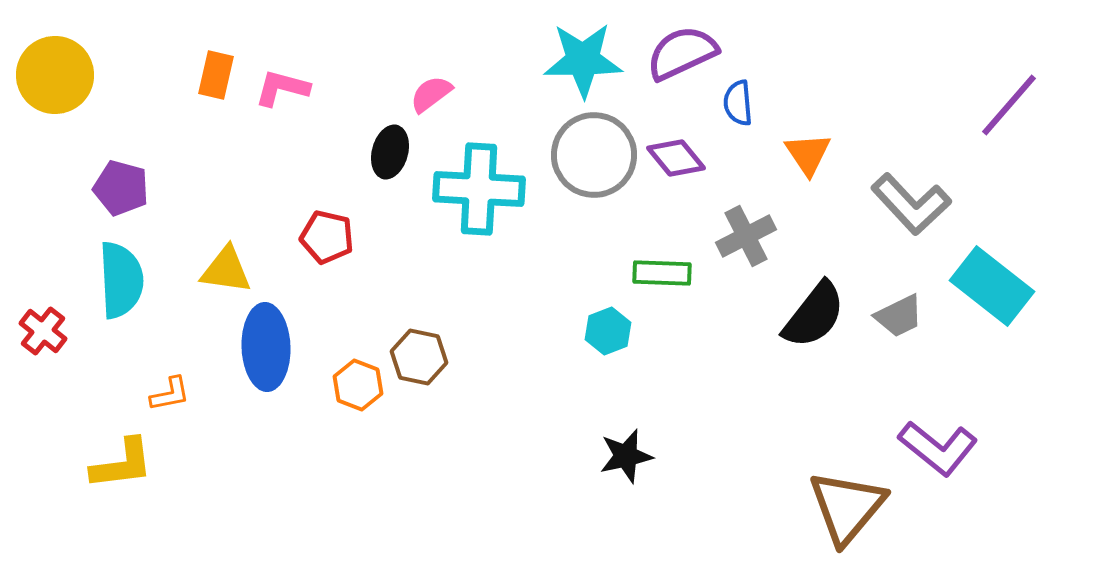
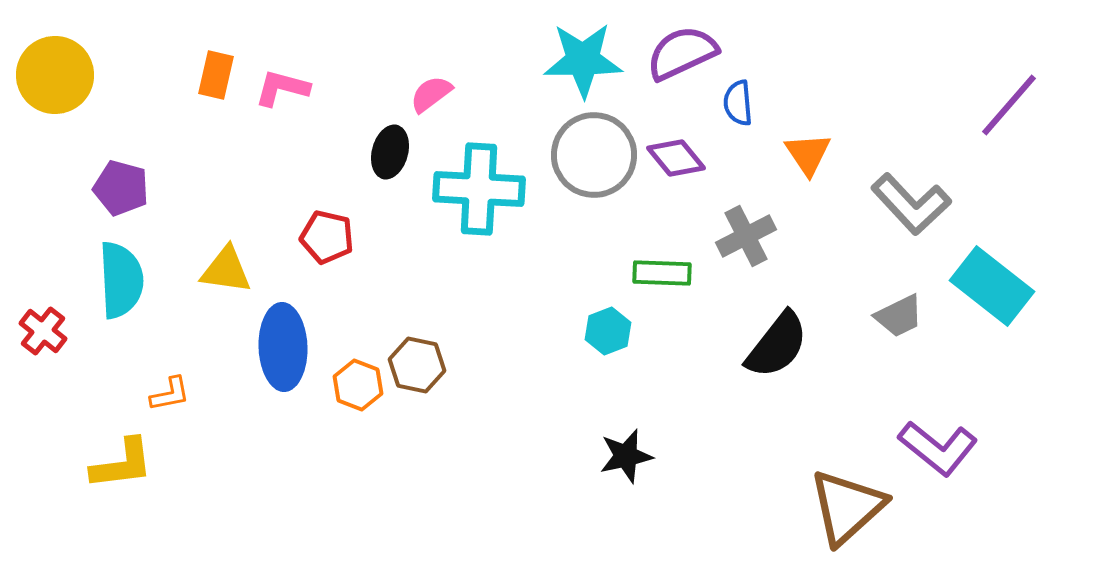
black semicircle: moved 37 px left, 30 px down
blue ellipse: moved 17 px right
brown hexagon: moved 2 px left, 8 px down
brown triangle: rotated 8 degrees clockwise
